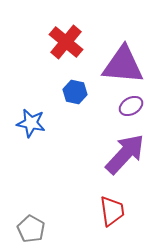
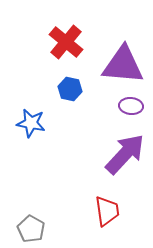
blue hexagon: moved 5 px left, 3 px up
purple ellipse: rotated 35 degrees clockwise
red trapezoid: moved 5 px left
